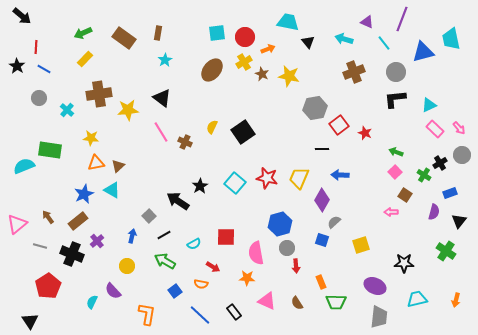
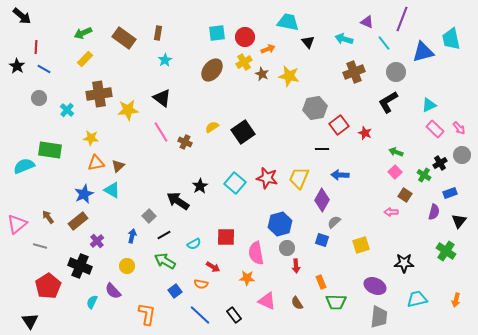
black L-shape at (395, 99): moved 7 px left, 3 px down; rotated 25 degrees counterclockwise
yellow semicircle at (212, 127): rotated 32 degrees clockwise
black cross at (72, 254): moved 8 px right, 12 px down
black rectangle at (234, 312): moved 3 px down
